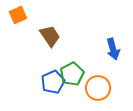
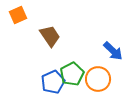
blue arrow: moved 2 px down; rotated 30 degrees counterclockwise
orange circle: moved 9 px up
